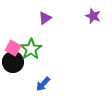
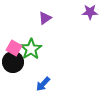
purple star: moved 3 px left, 4 px up; rotated 21 degrees counterclockwise
pink square: moved 1 px right
